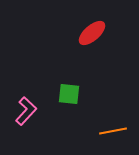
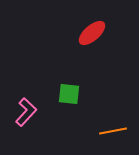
pink L-shape: moved 1 px down
